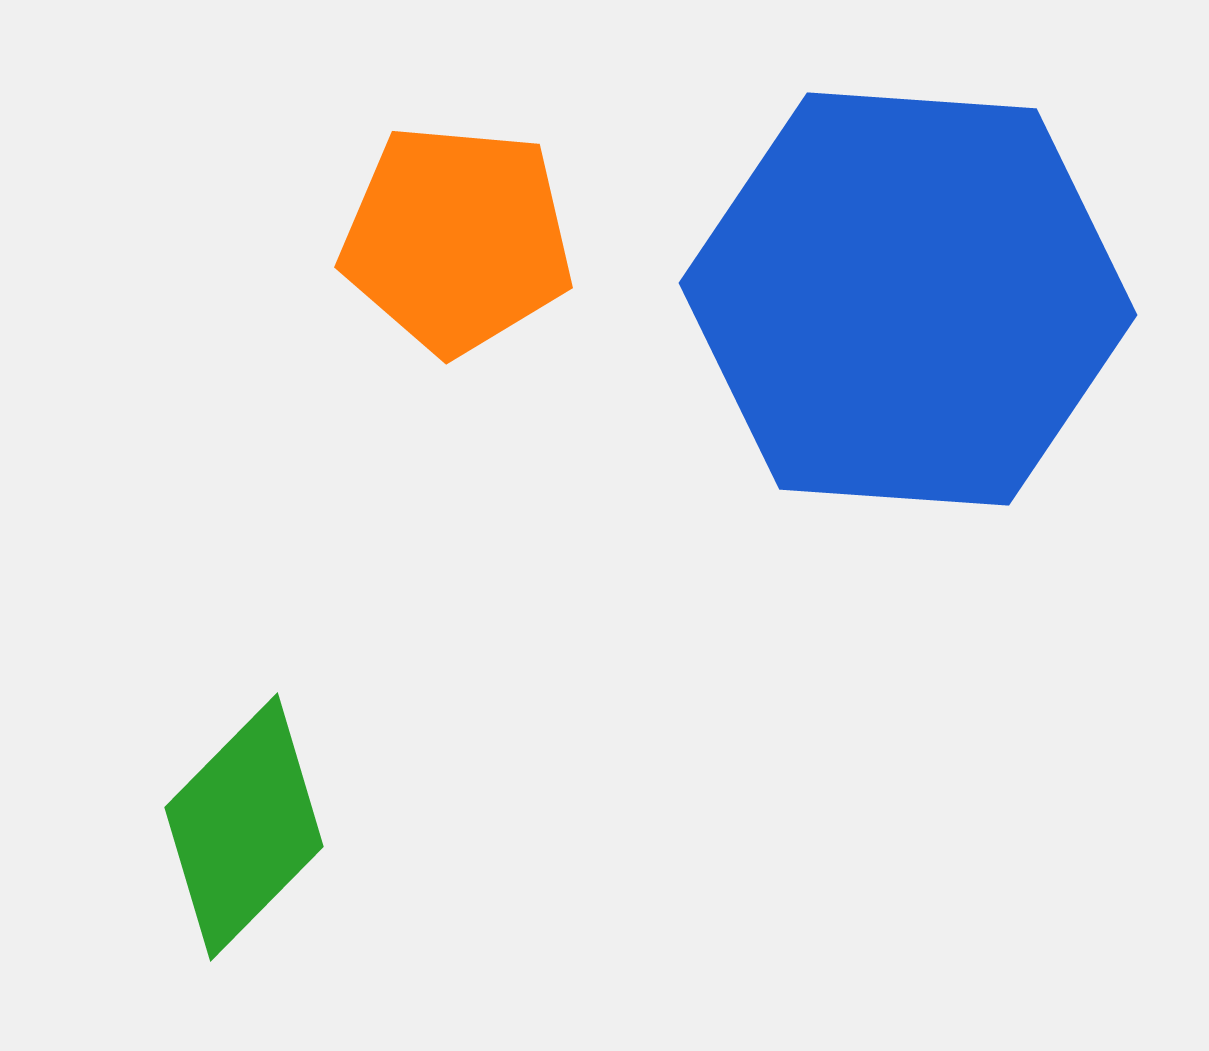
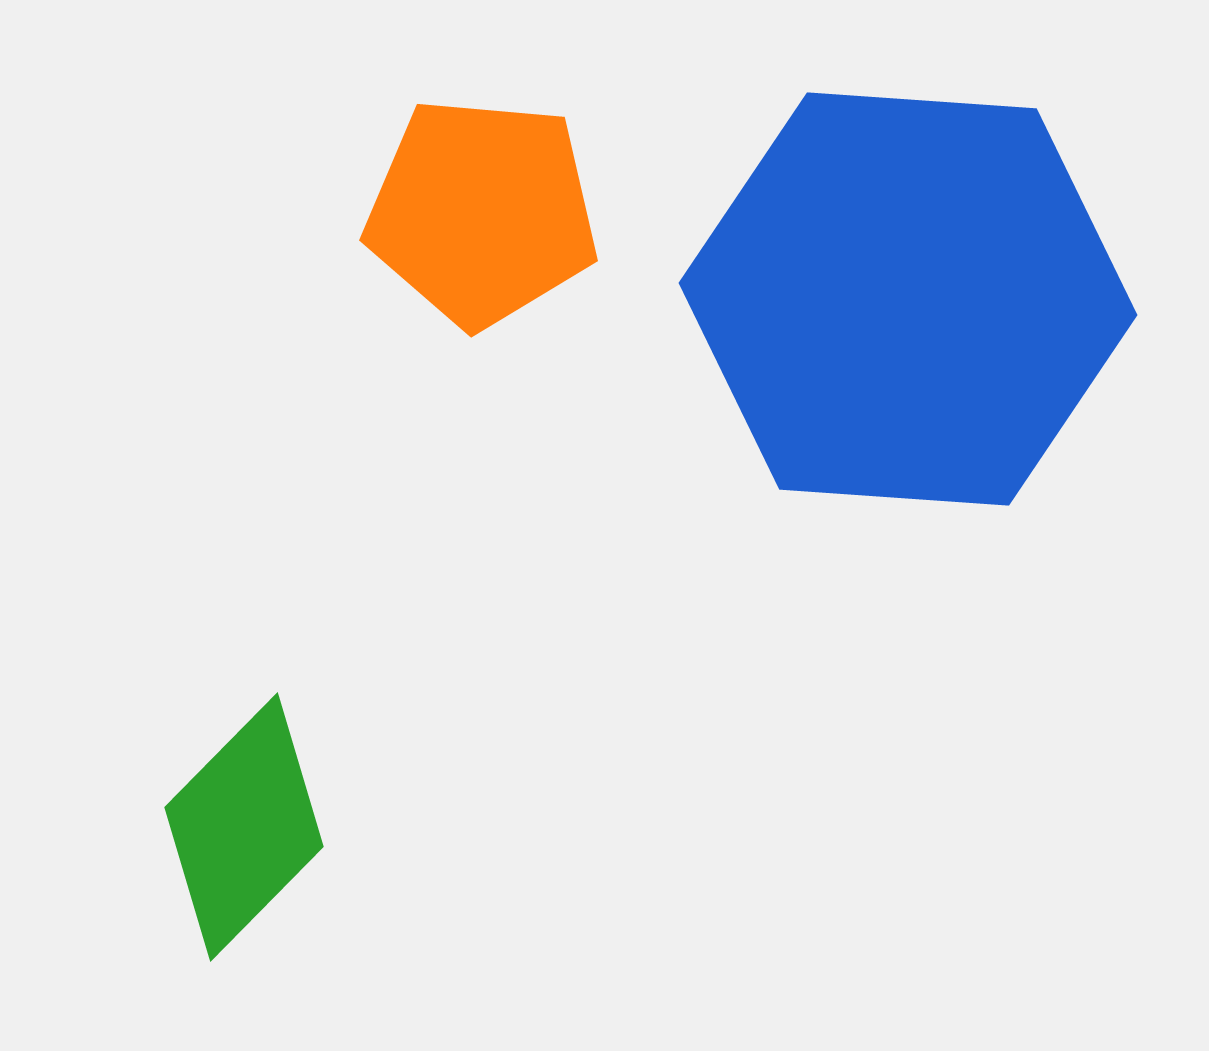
orange pentagon: moved 25 px right, 27 px up
